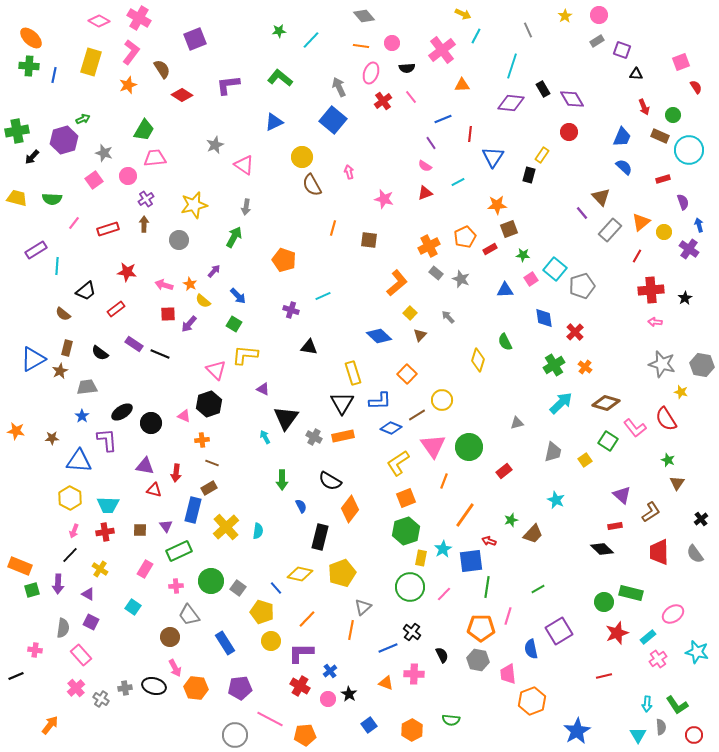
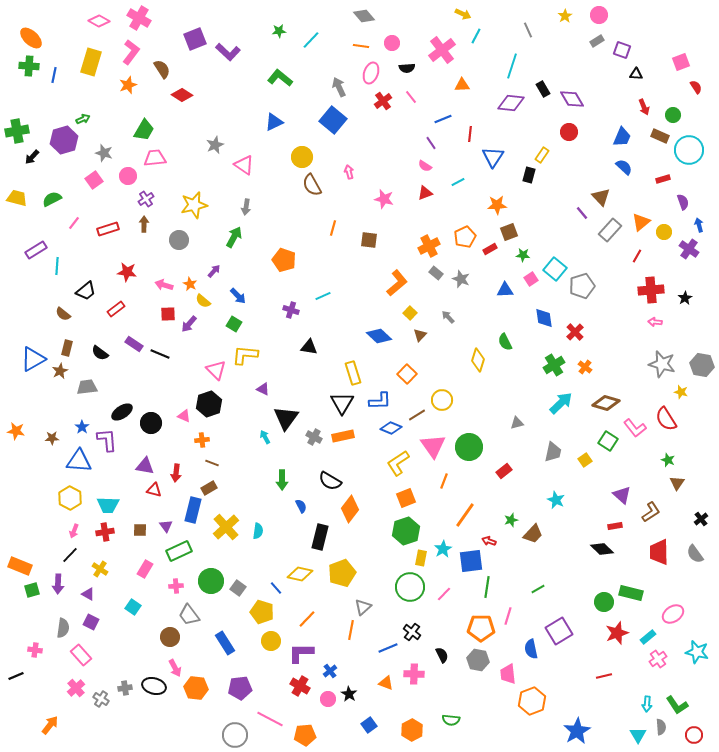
purple L-shape at (228, 85): moved 33 px up; rotated 130 degrees counterclockwise
green semicircle at (52, 199): rotated 150 degrees clockwise
brown square at (509, 229): moved 3 px down
blue star at (82, 416): moved 11 px down
